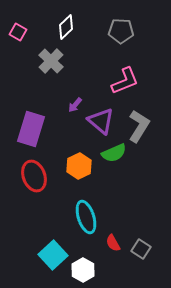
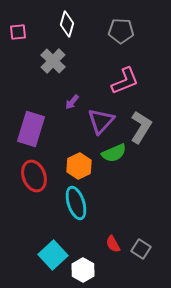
white diamond: moved 1 px right, 3 px up; rotated 30 degrees counterclockwise
pink square: rotated 36 degrees counterclockwise
gray cross: moved 2 px right
purple arrow: moved 3 px left, 3 px up
purple triangle: rotated 32 degrees clockwise
gray L-shape: moved 2 px right, 1 px down
cyan ellipse: moved 10 px left, 14 px up
red semicircle: moved 1 px down
